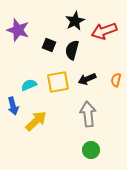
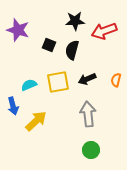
black star: rotated 24 degrees clockwise
